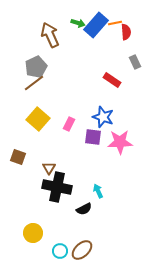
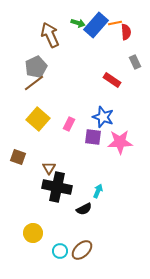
cyan arrow: rotated 48 degrees clockwise
